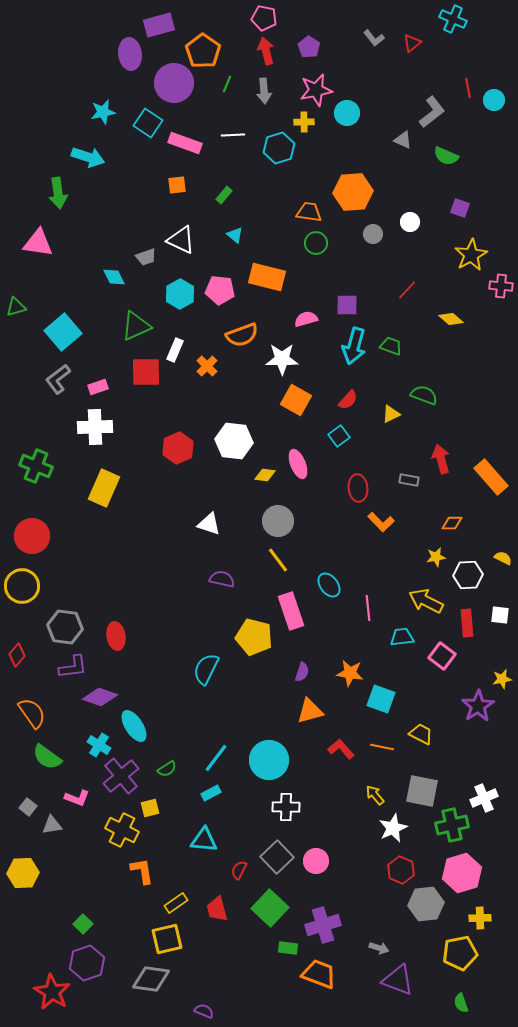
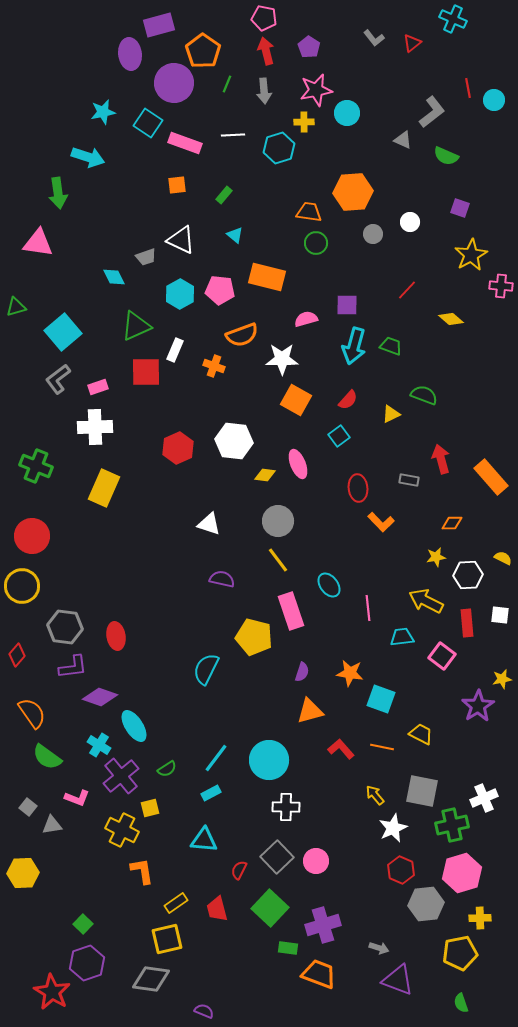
orange cross at (207, 366): moved 7 px right; rotated 25 degrees counterclockwise
